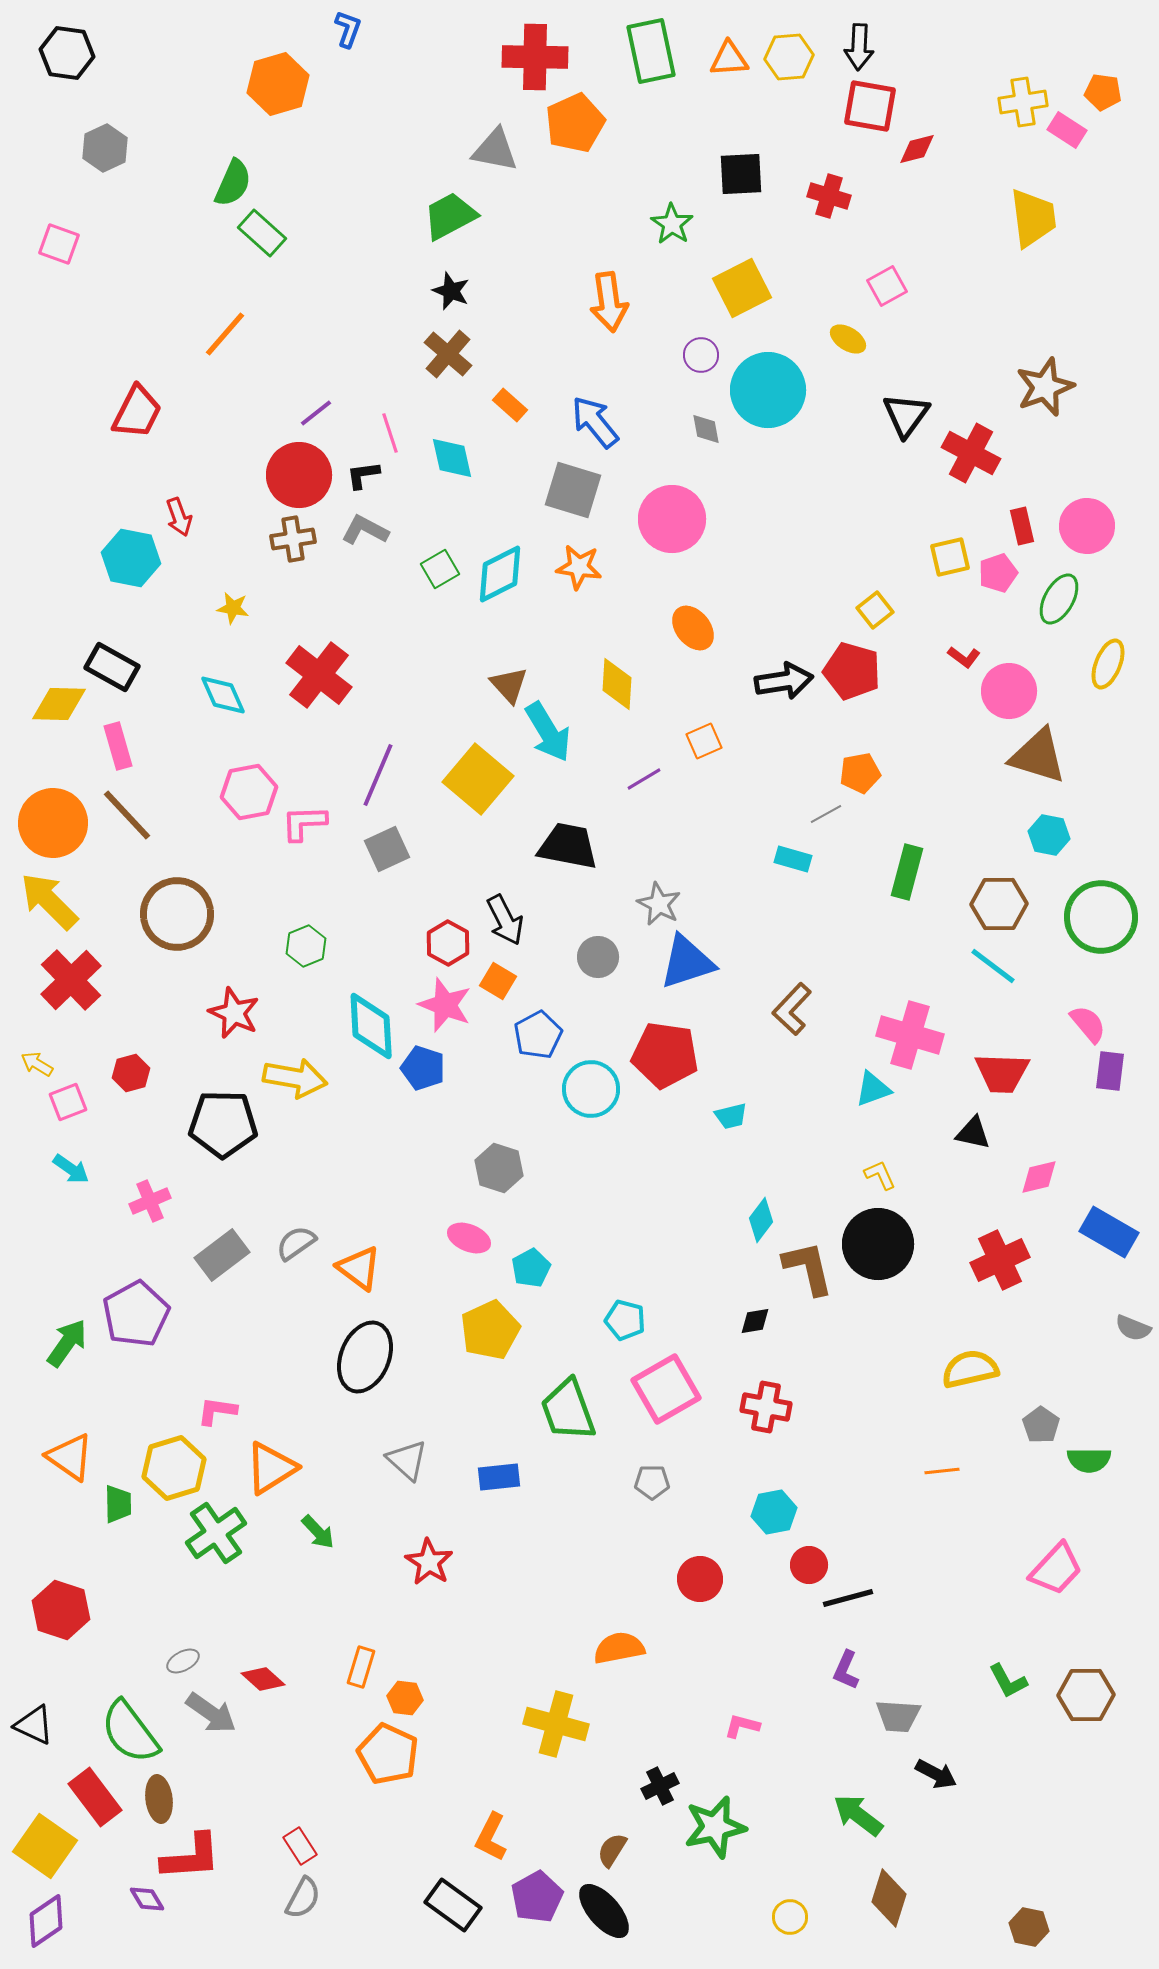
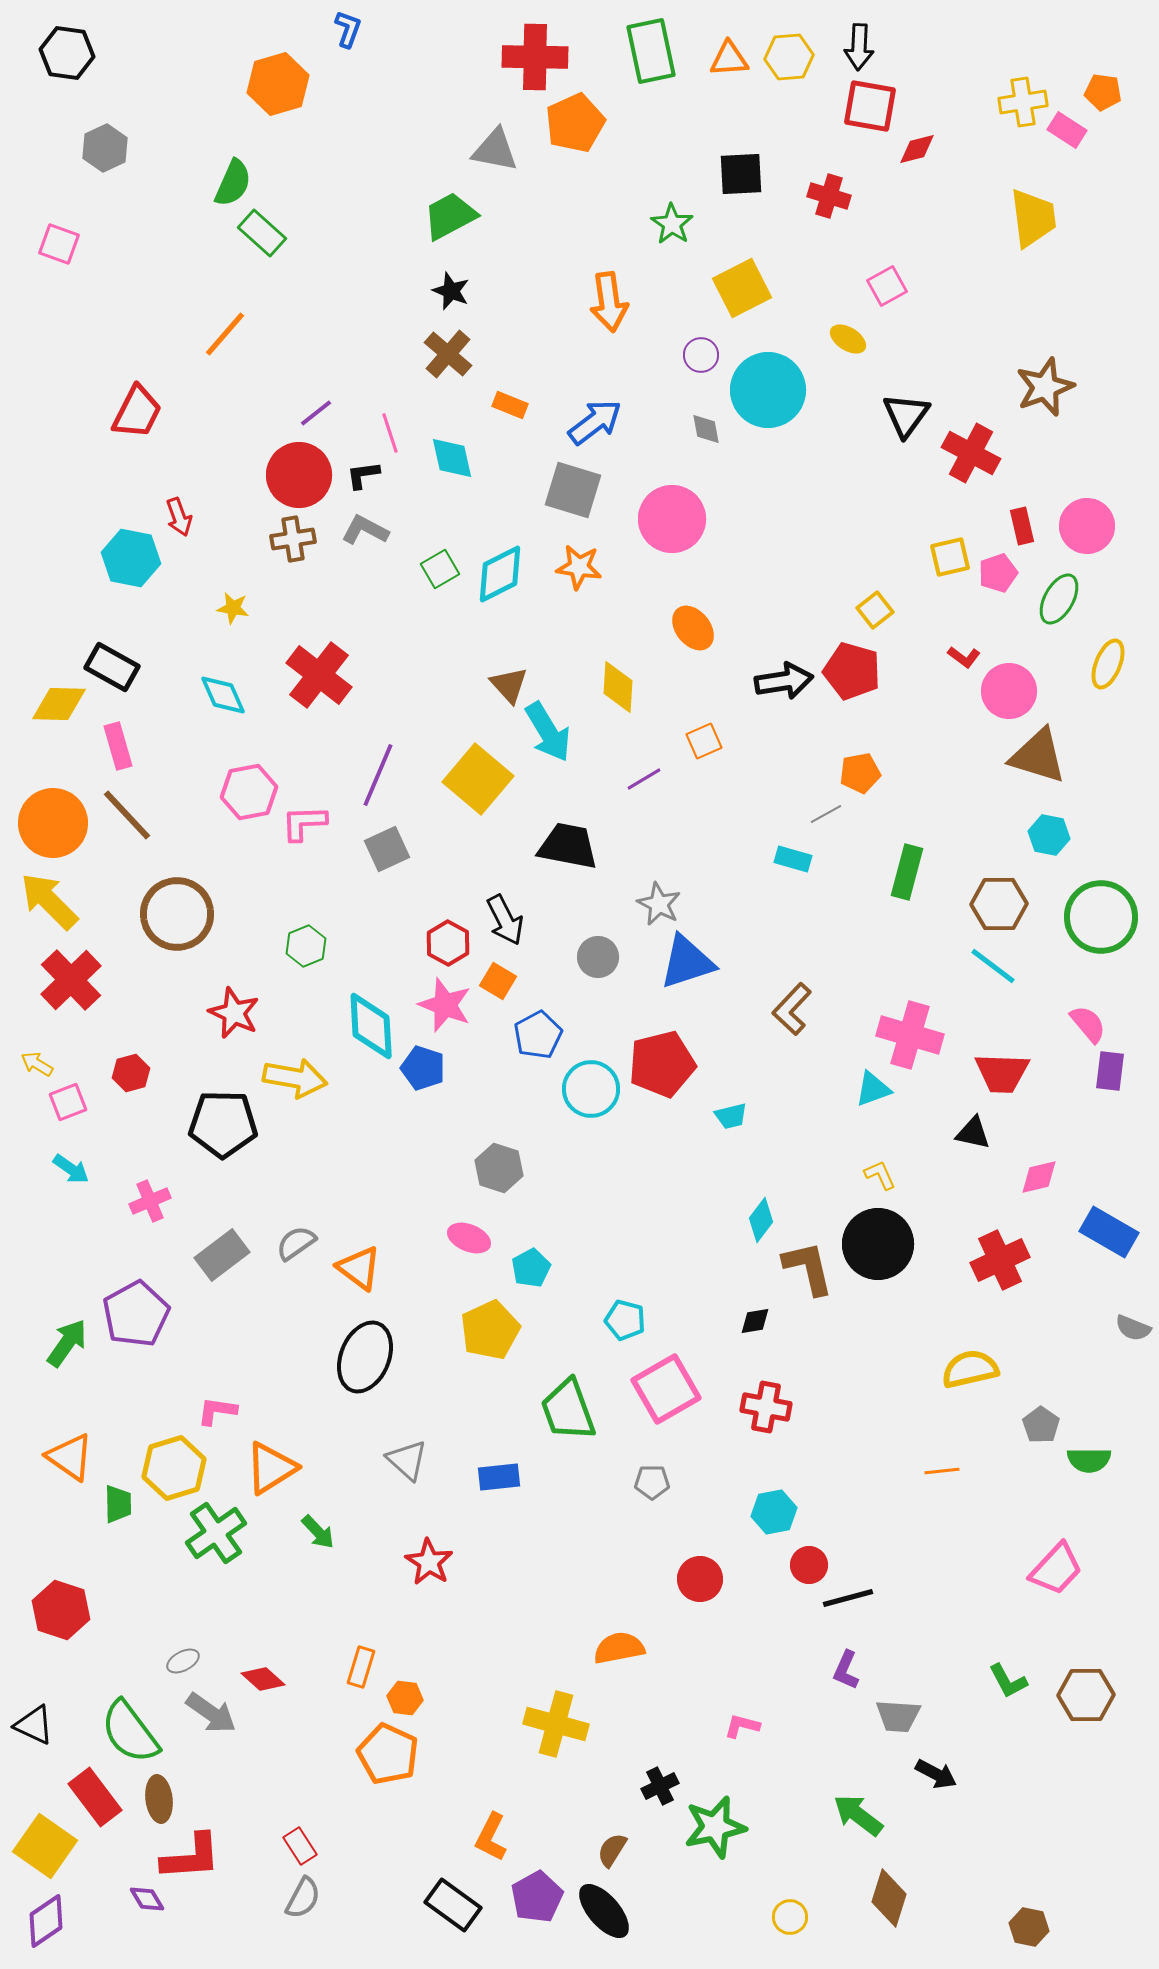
orange rectangle at (510, 405): rotated 20 degrees counterclockwise
blue arrow at (595, 422): rotated 92 degrees clockwise
yellow diamond at (617, 684): moved 1 px right, 3 px down
red pentagon at (665, 1055): moved 3 px left, 9 px down; rotated 22 degrees counterclockwise
